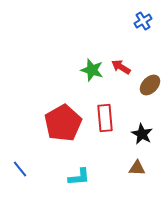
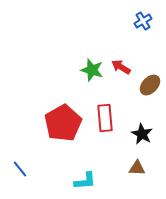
cyan L-shape: moved 6 px right, 4 px down
